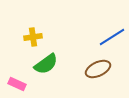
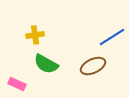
yellow cross: moved 2 px right, 2 px up
green semicircle: rotated 65 degrees clockwise
brown ellipse: moved 5 px left, 3 px up
